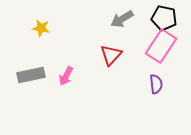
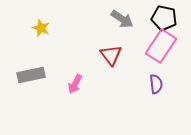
gray arrow: rotated 115 degrees counterclockwise
yellow star: rotated 12 degrees clockwise
red triangle: rotated 20 degrees counterclockwise
pink arrow: moved 9 px right, 8 px down
